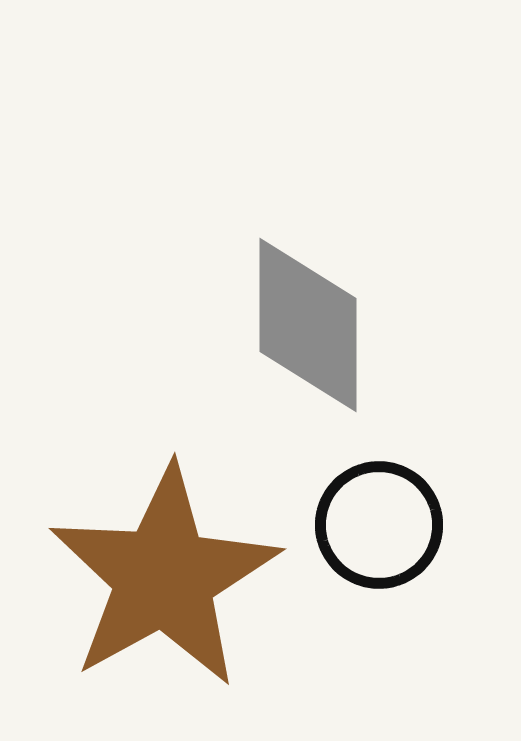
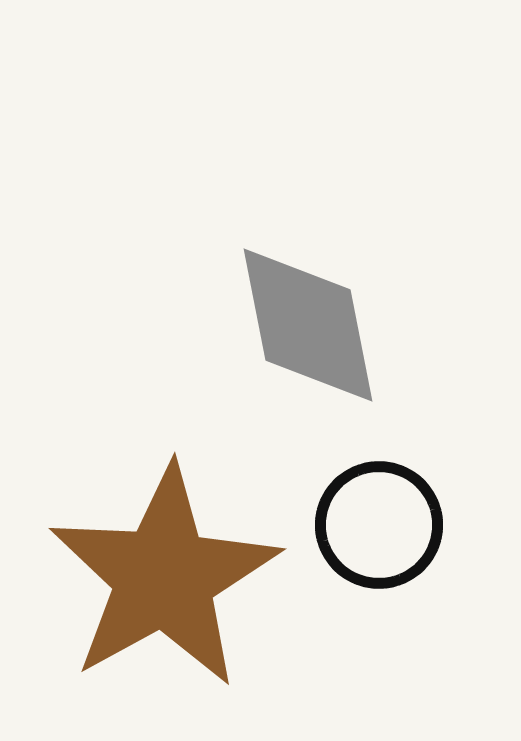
gray diamond: rotated 11 degrees counterclockwise
